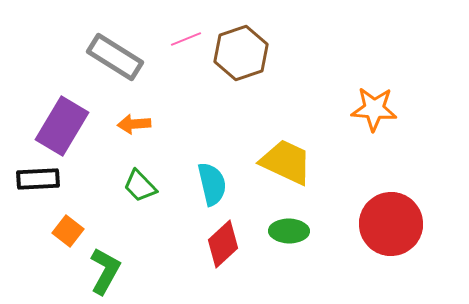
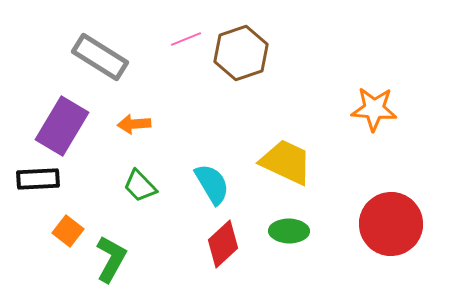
gray rectangle: moved 15 px left
cyan semicircle: rotated 18 degrees counterclockwise
green L-shape: moved 6 px right, 12 px up
